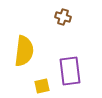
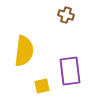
brown cross: moved 3 px right, 2 px up
